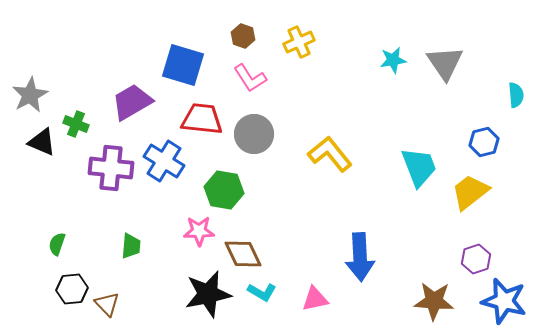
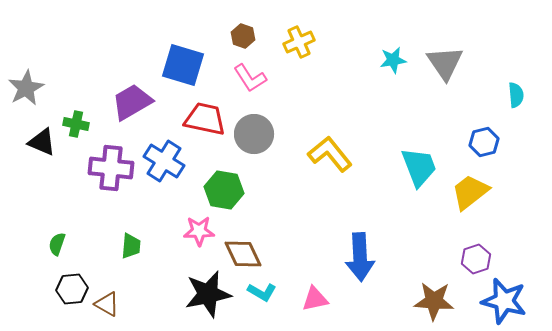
gray star: moved 4 px left, 7 px up
red trapezoid: moved 3 px right; rotated 6 degrees clockwise
green cross: rotated 10 degrees counterclockwise
brown triangle: rotated 16 degrees counterclockwise
